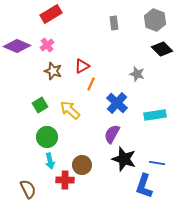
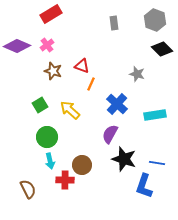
red triangle: rotated 49 degrees clockwise
blue cross: moved 1 px down
purple semicircle: moved 2 px left
